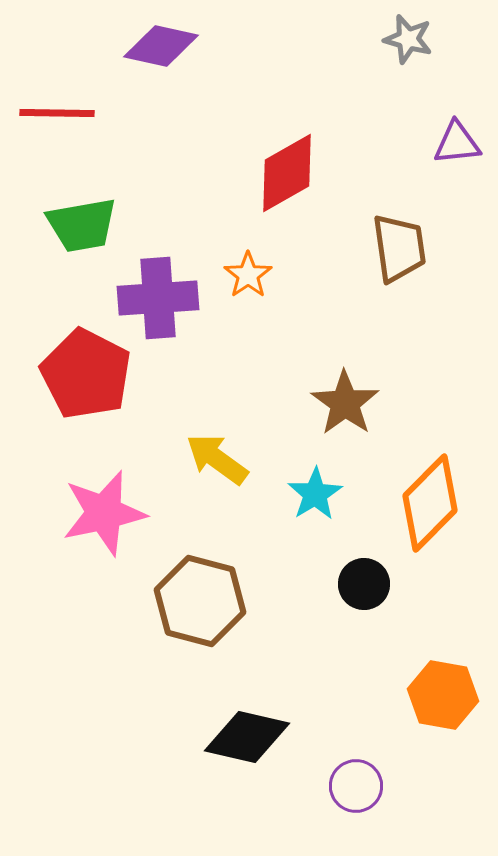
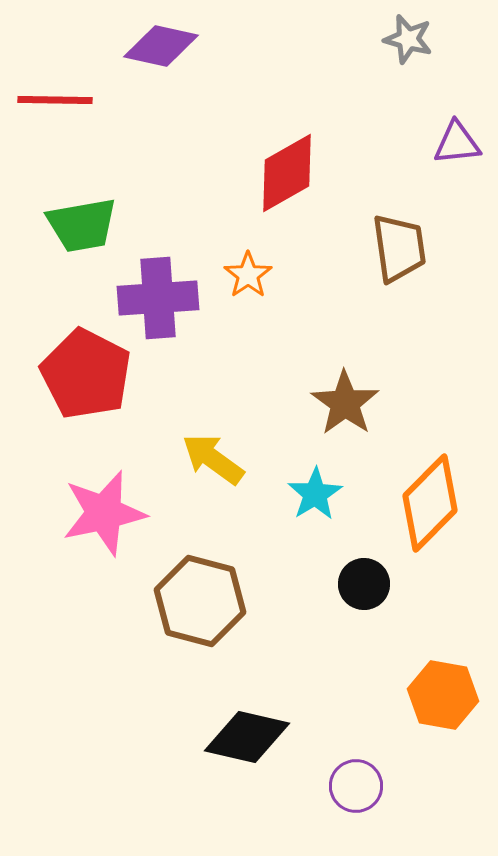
red line: moved 2 px left, 13 px up
yellow arrow: moved 4 px left
